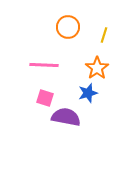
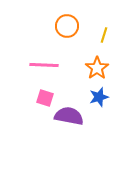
orange circle: moved 1 px left, 1 px up
blue star: moved 11 px right, 4 px down
purple semicircle: moved 3 px right, 1 px up
